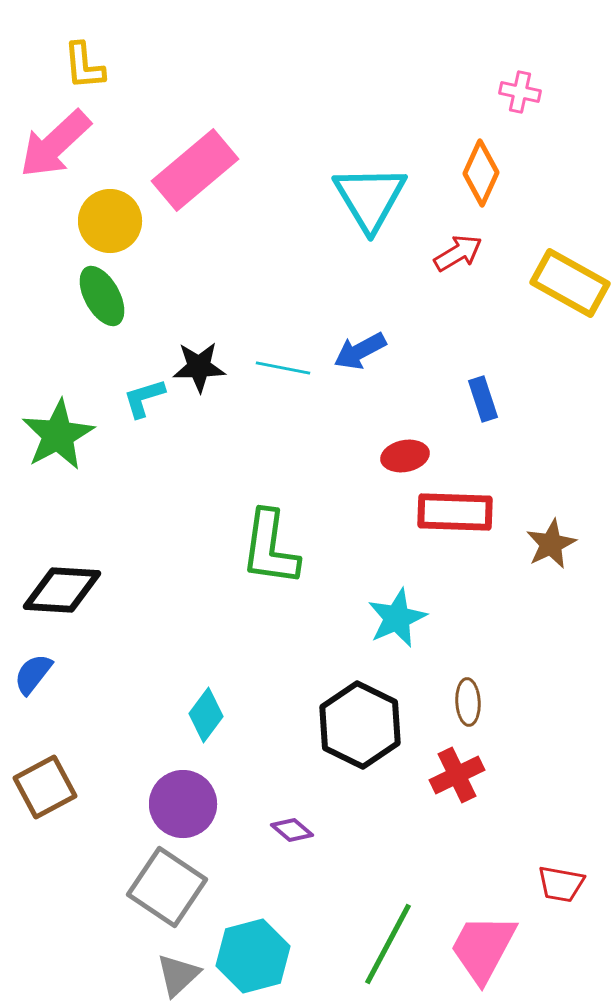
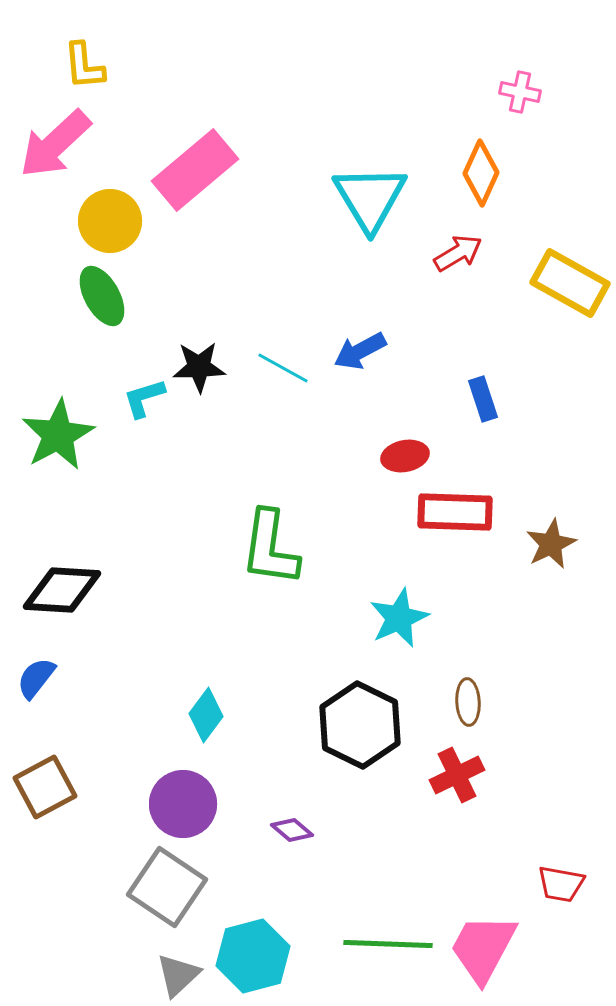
cyan line: rotated 18 degrees clockwise
cyan star: moved 2 px right
blue semicircle: moved 3 px right, 4 px down
green line: rotated 64 degrees clockwise
